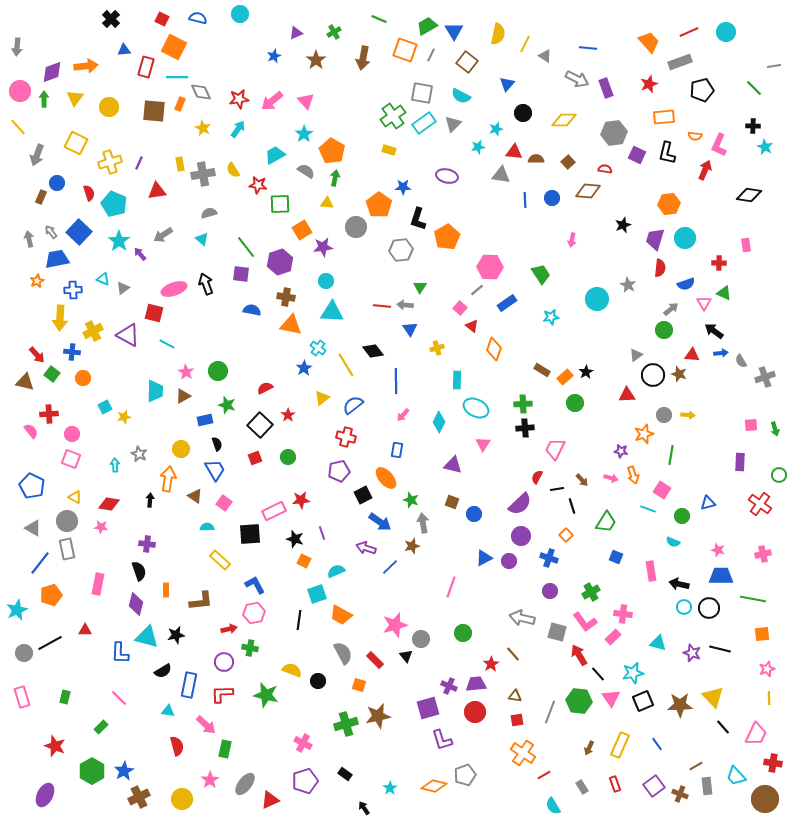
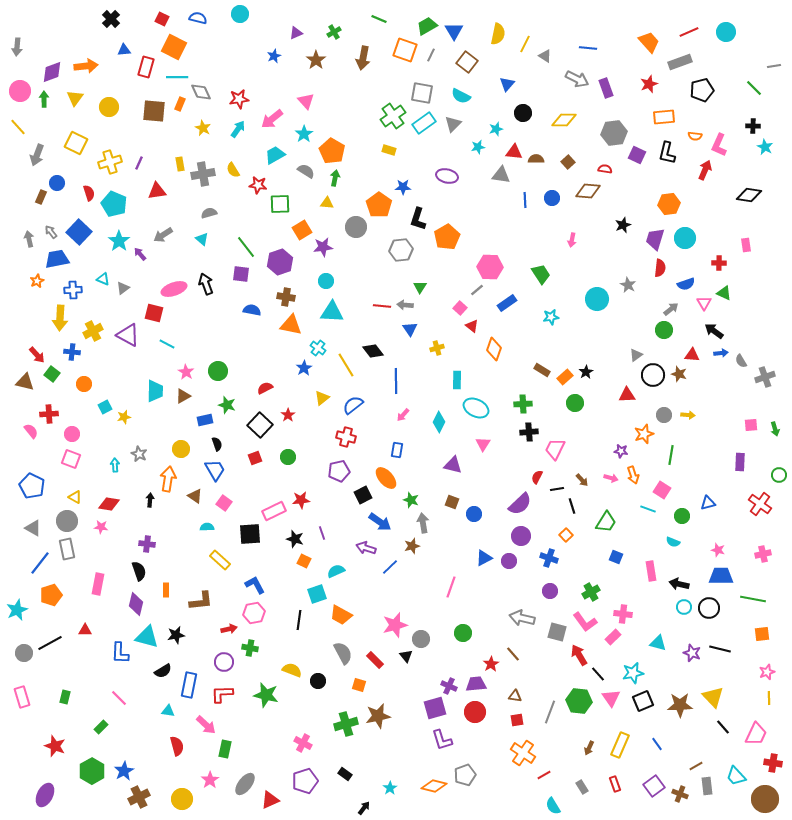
pink arrow at (272, 101): moved 18 px down
orange circle at (83, 378): moved 1 px right, 6 px down
black cross at (525, 428): moved 4 px right, 4 px down
pink star at (767, 669): moved 3 px down
purple square at (428, 708): moved 7 px right
black arrow at (364, 808): rotated 72 degrees clockwise
